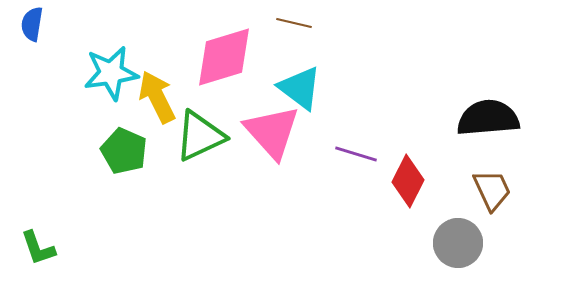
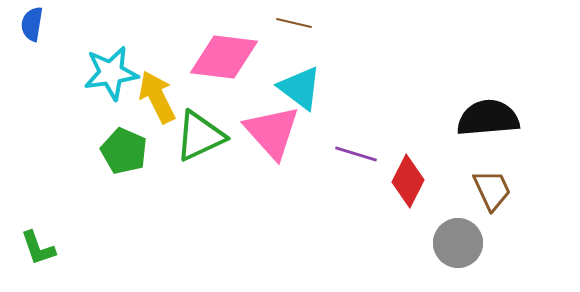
pink diamond: rotated 24 degrees clockwise
